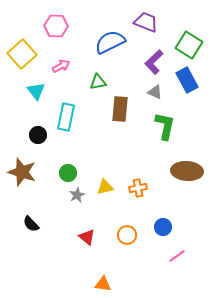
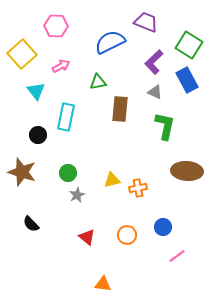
yellow triangle: moved 7 px right, 7 px up
